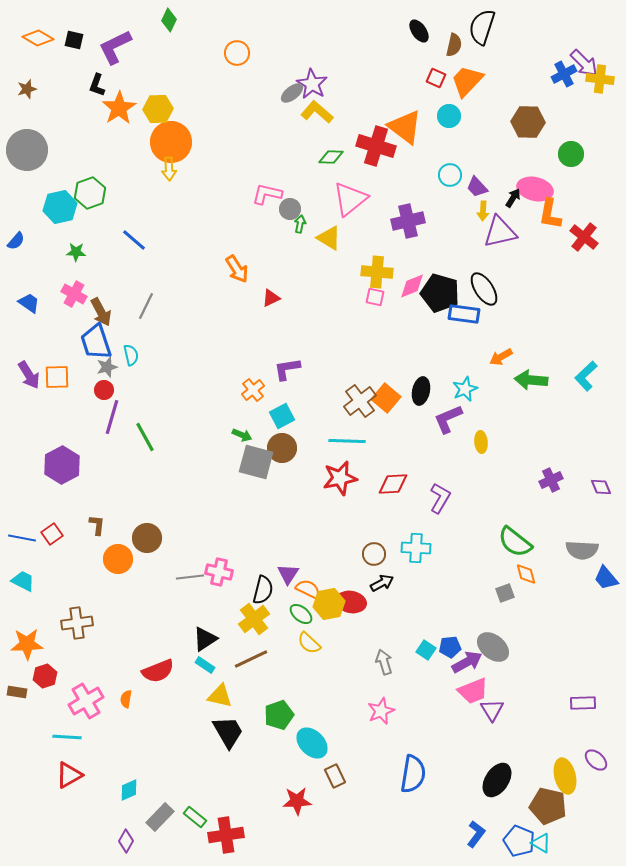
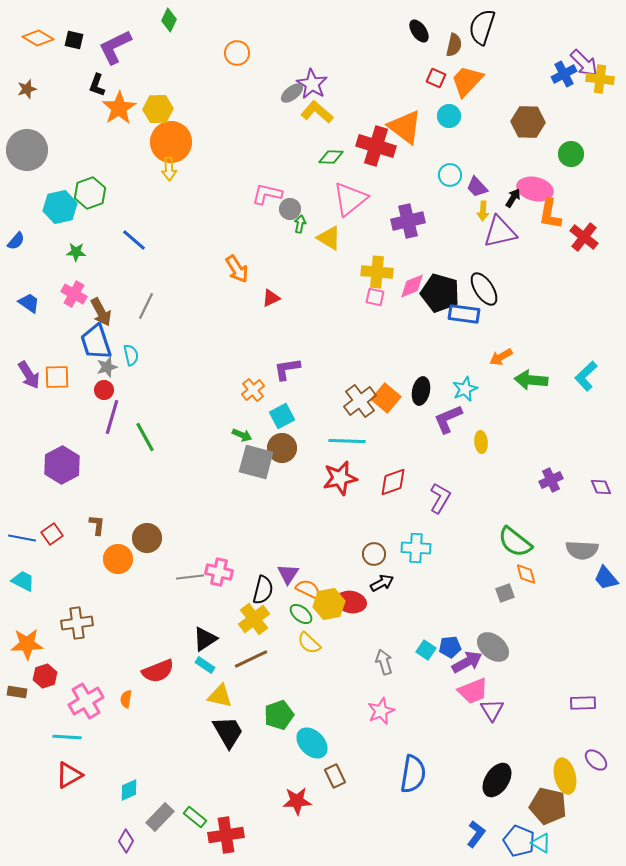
red diamond at (393, 484): moved 2 px up; rotated 16 degrees counterclockwise
